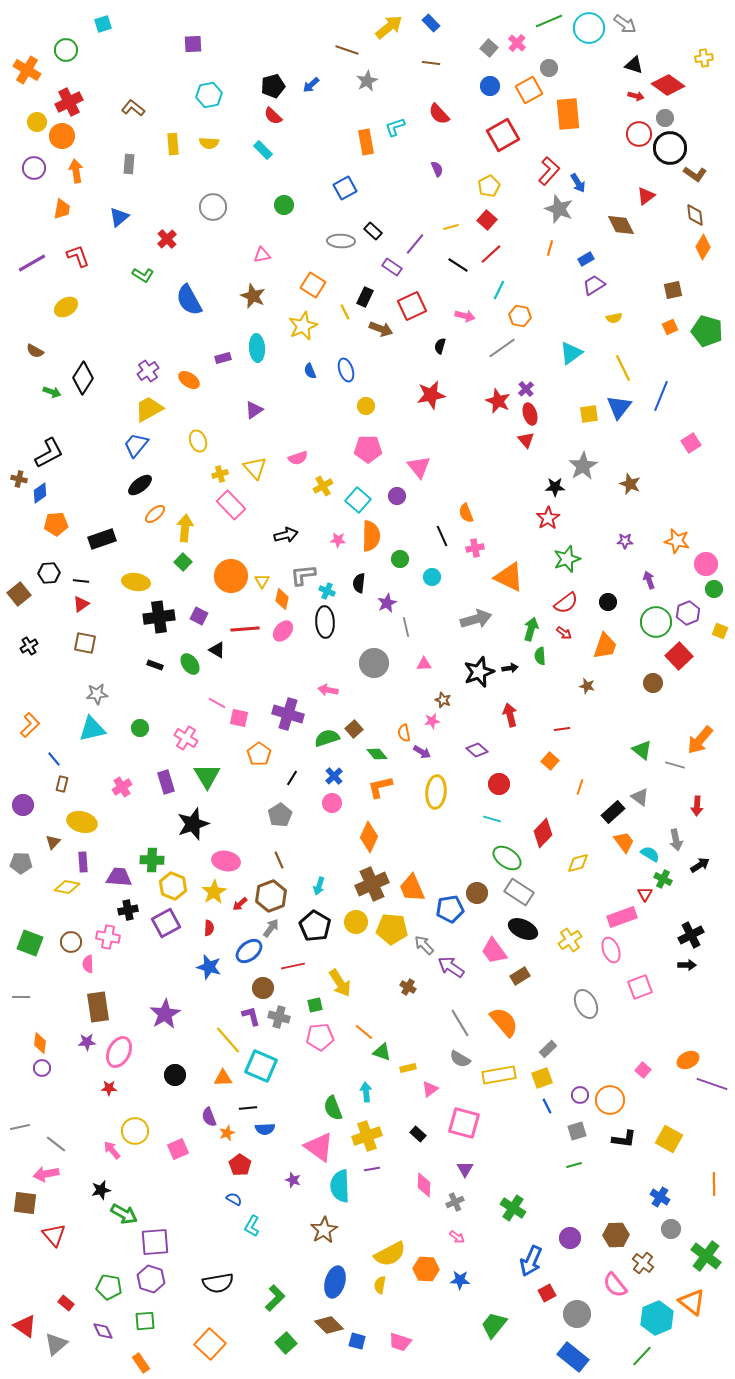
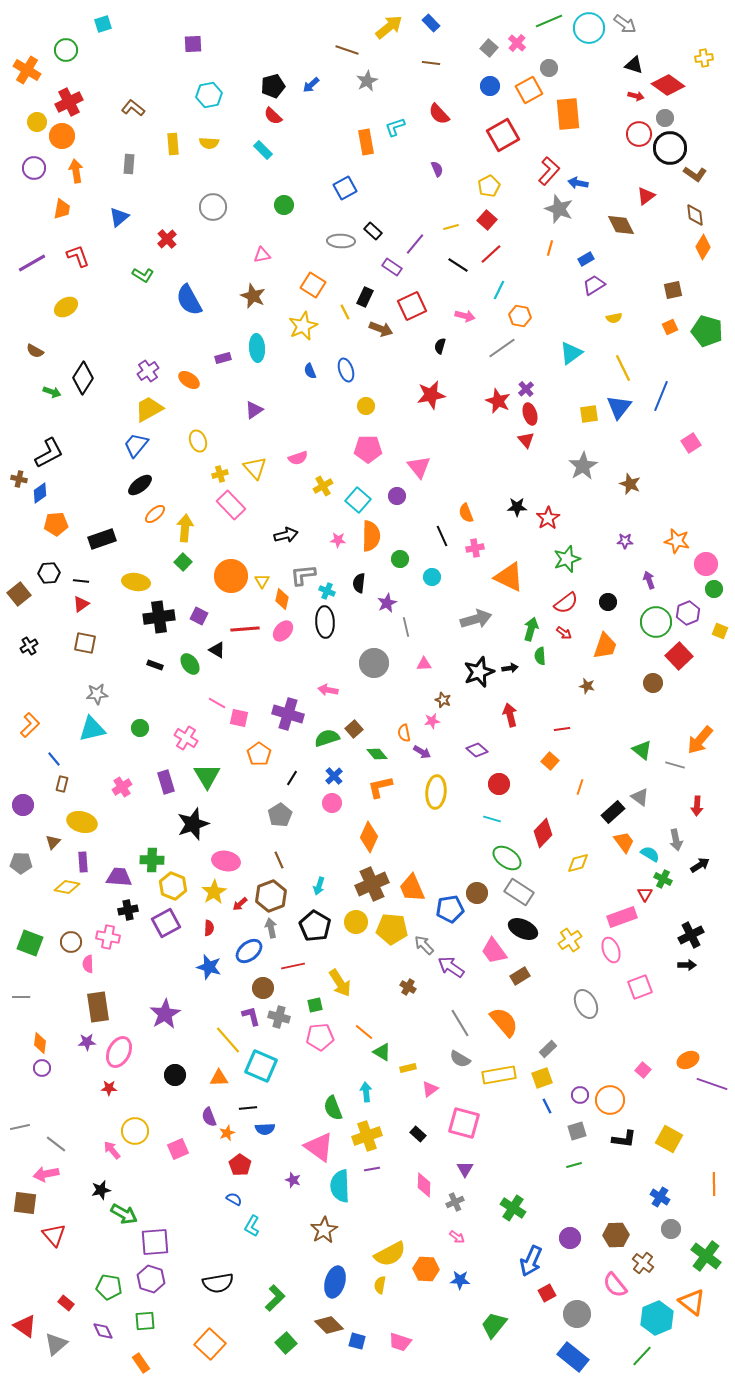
blue arrow at (578, 183): rotated 132 degrees clockwise
black star at (555, 487): moved 38 px left, 20 px down
gray arrow at (271, 928): rotated 48 degrees counterclockwise
green triangle at (382, 1052): rotated 12 degrees clockwise
orange triangle at (223, 1078): moved 4 px left
